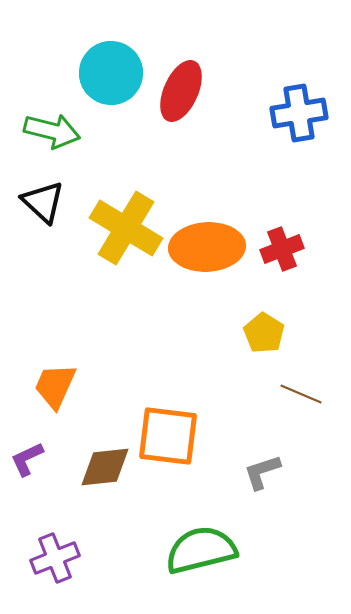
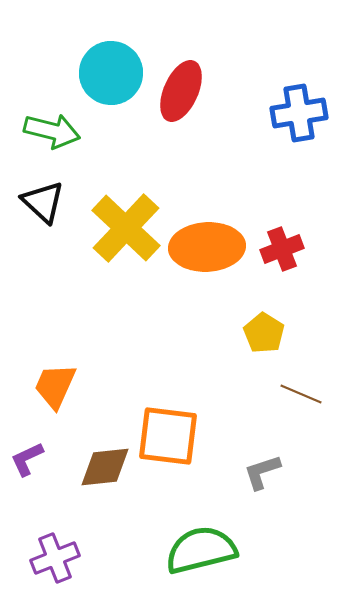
yellow cross: rotated 12 degrees clockwise
